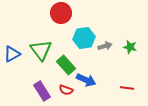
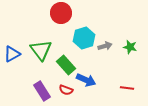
cyan hexagon: rotated 10 degrees counterclockwise
